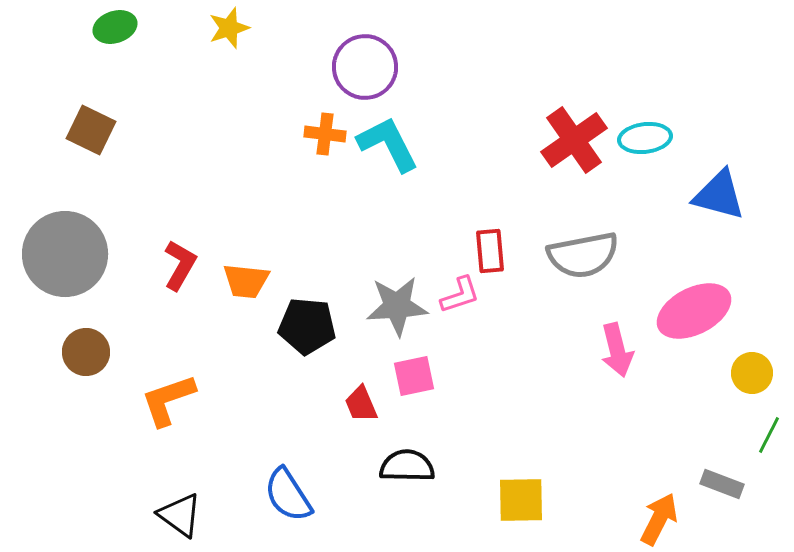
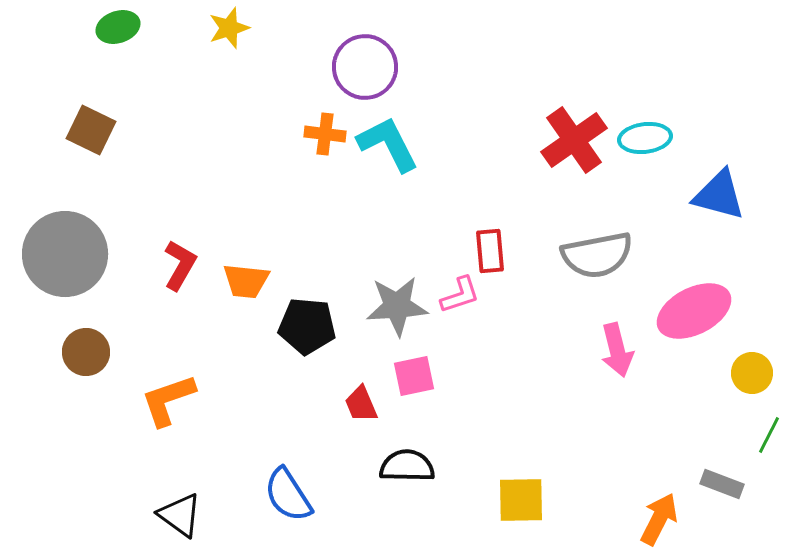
green ellipse: moved 3 px right
gray semicircle: moved 14 px right
